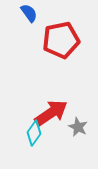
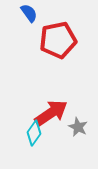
red pentagon: moved 3 px left
